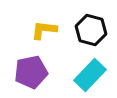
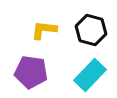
purple pentagon: rotated 20 degrees clockwise
